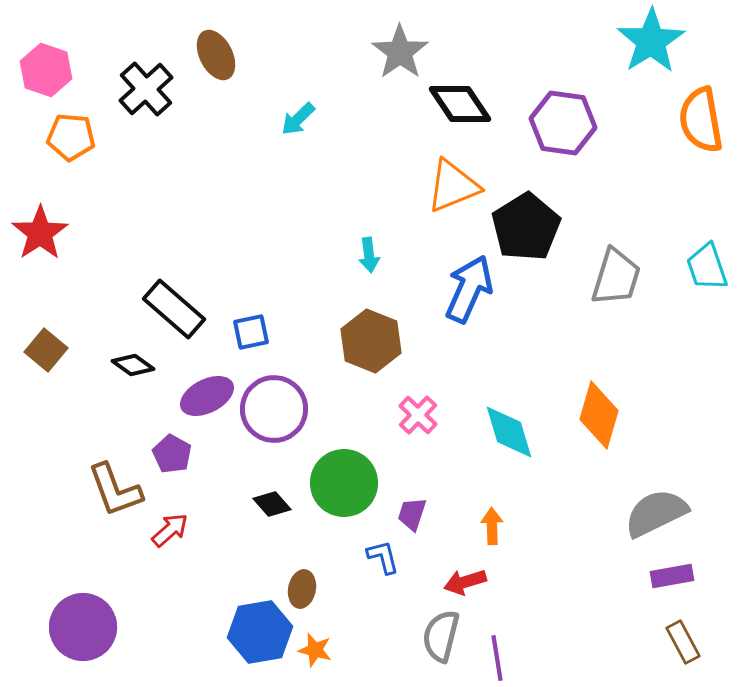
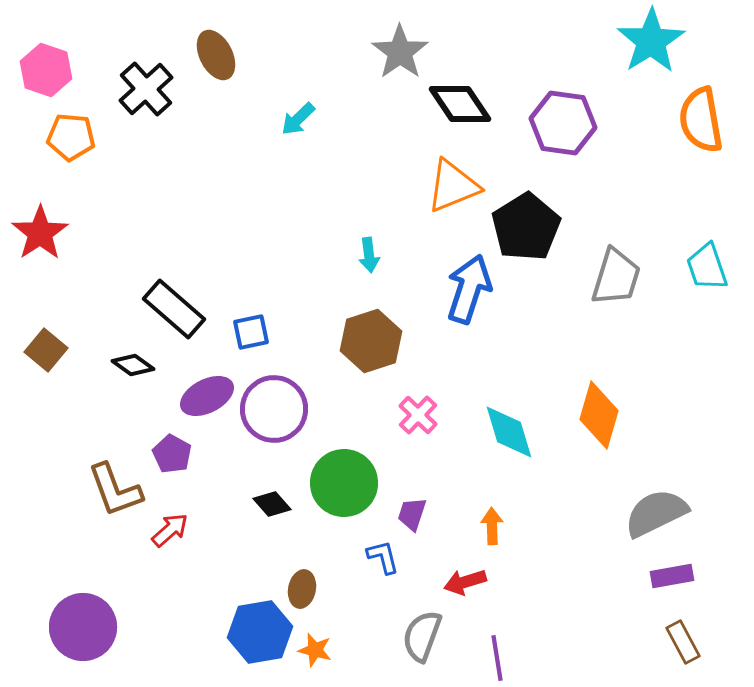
blue arrow at (469, 289): rotated 6 degrees counterclockwise
brown hexagon at (371, 341): rotated 20 degrees clockwise
gray semicircle at (441, 636): moved 19 px left; rotated 6 degrees clockwise
